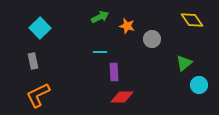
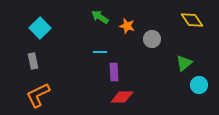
green arrow: rotated 120 degrees counterclockwise
